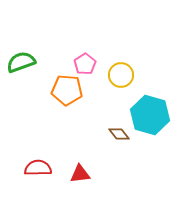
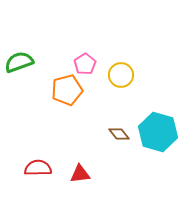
green semicircle: moved 2 px left
orange pentagon: rotated 20 degrees counterclockwise
cyan hexagon: moved 8 px right, 17 px down
